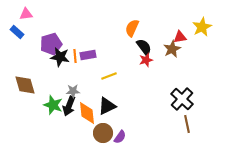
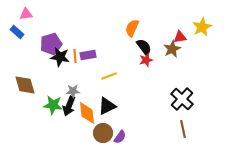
green star: rotated 12 degrees counterclockwise
brown line: moved 4 px left, 5 px down
